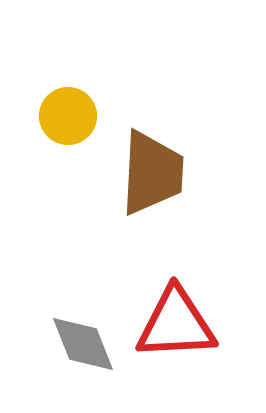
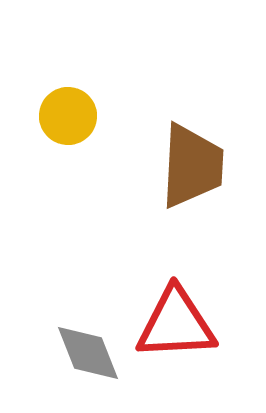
brown trapezoid: moved 40 px right, 7 px up
gray diamond: moved 5 px right, 9 px down
